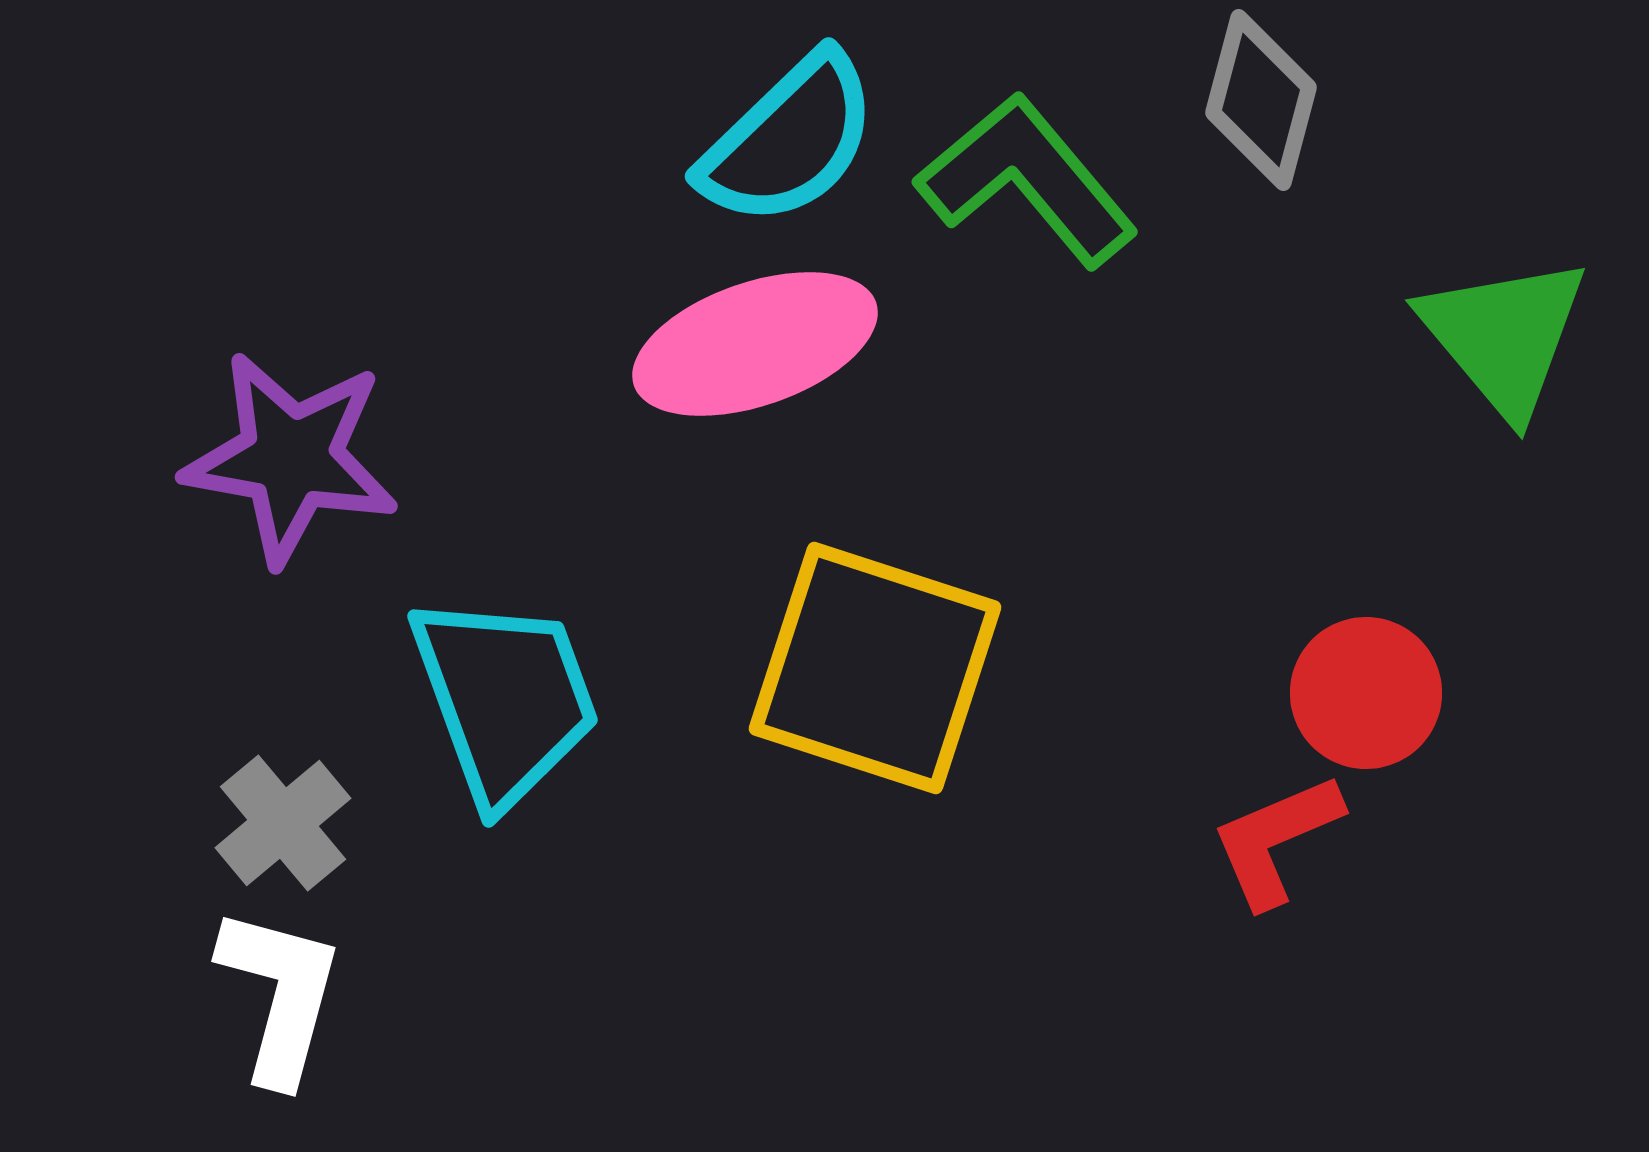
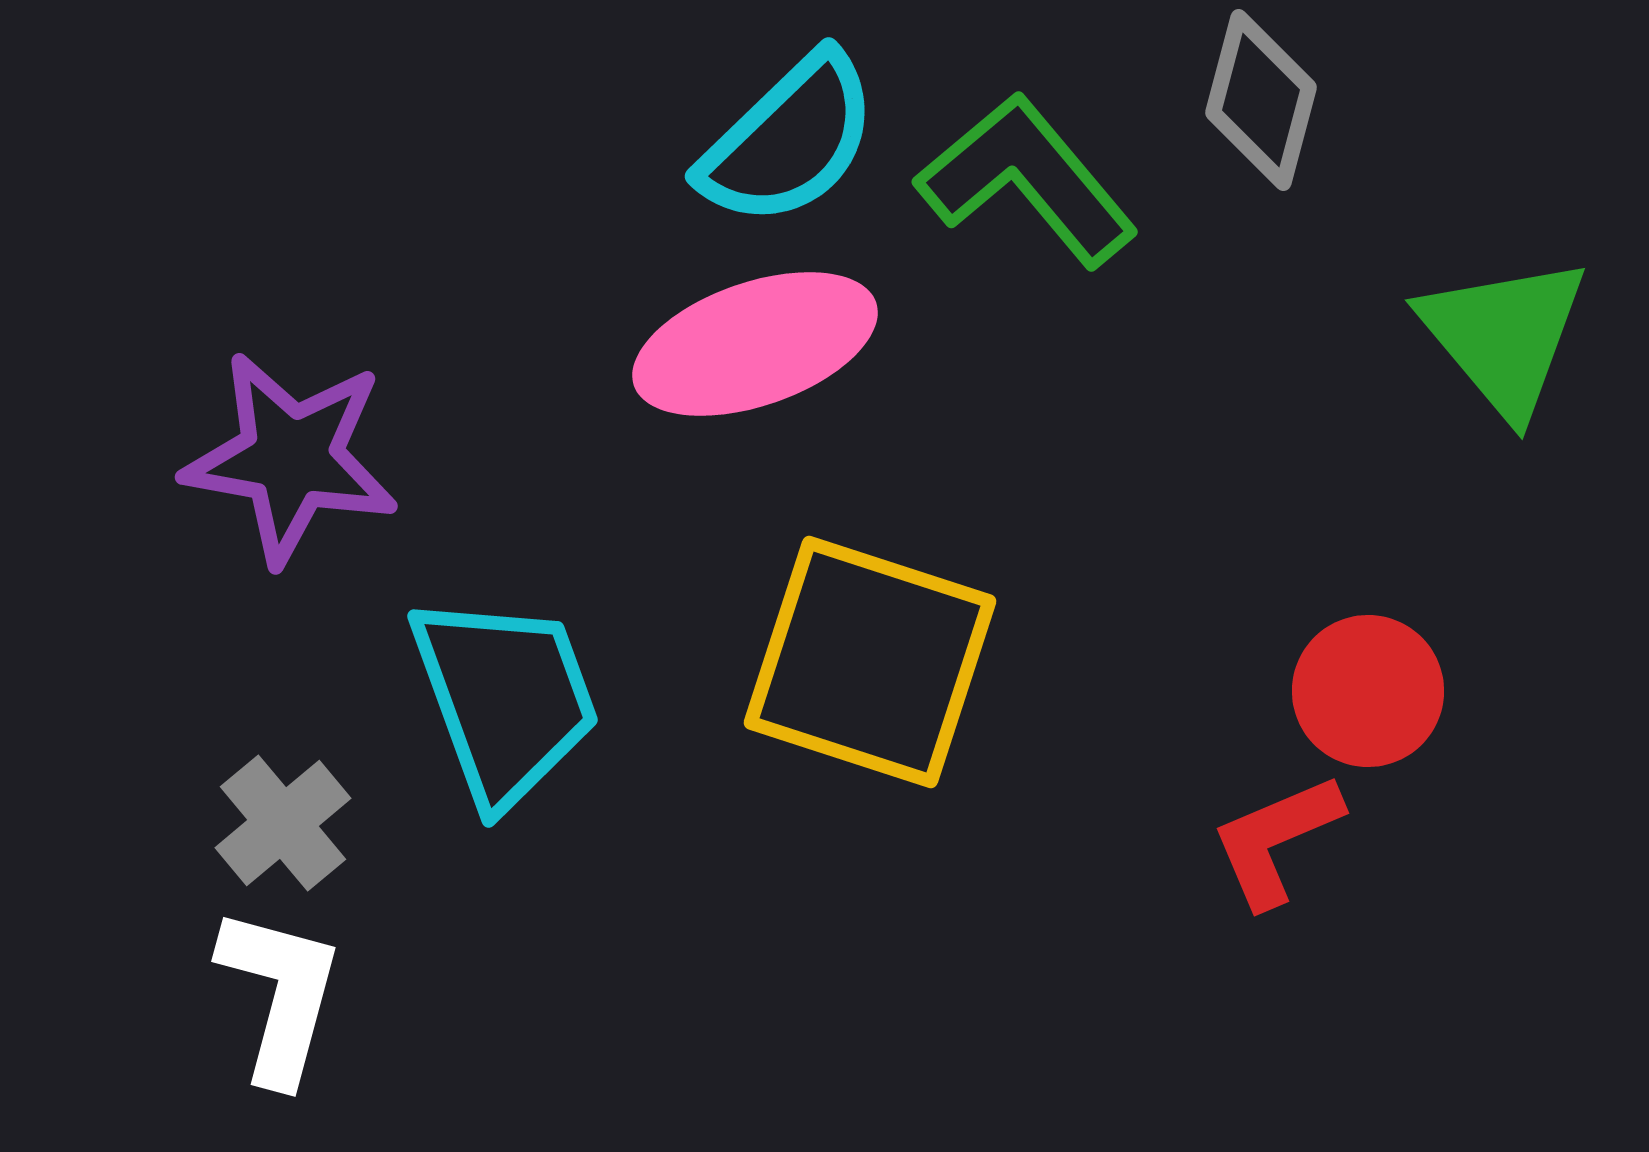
yellow square: moved 5 px left, 6 px up
red circle: moved 2 px right, 2 px up
